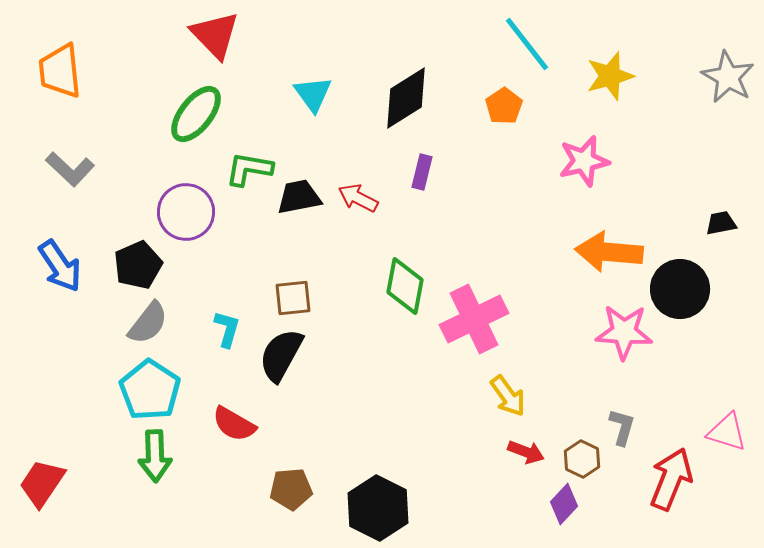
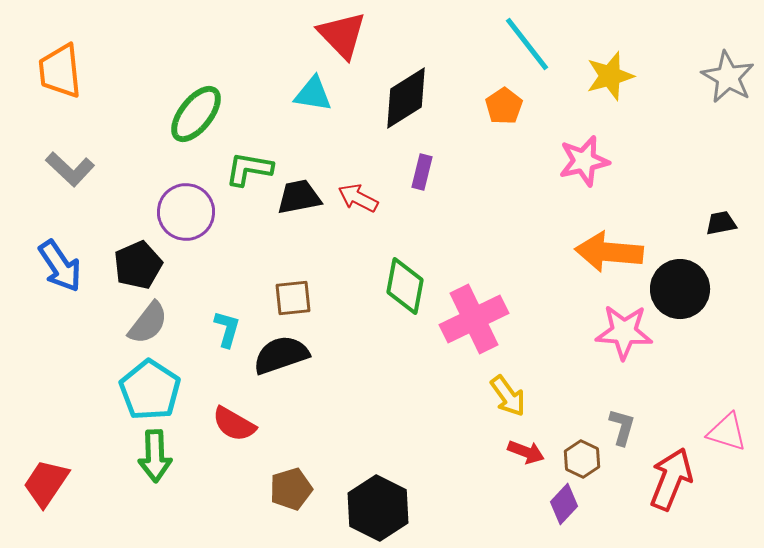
red triangle at (215, 35): moved 127 px right
cyan triangle at (313, 94): rotated 45 degrees counterclockwise
black semicircle at (281, 355): rotated 42 degrees clockwise
red trapezoid at (42, 483): moved 4 px right
brown pentagon at (291, 489): rotated 12 degrees counterclockwise
